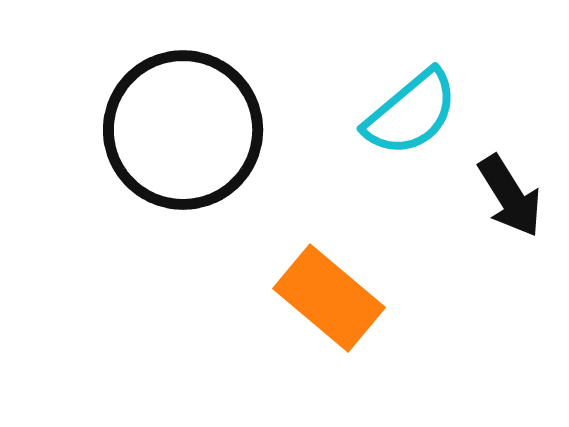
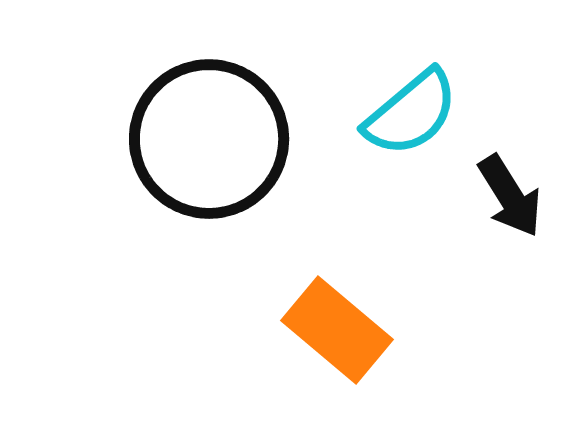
black circle: moved 26 px right, 9 px down
orange rectangle: moved 8 px right, 32 px down
